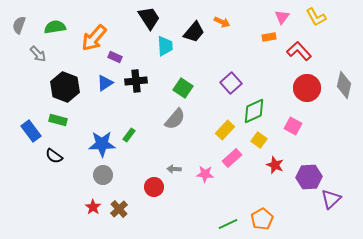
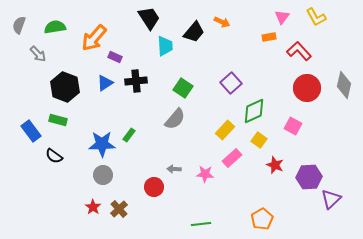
green line at (228, 224): moved 27 px left; rotated 18 degrees clockwise
